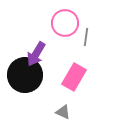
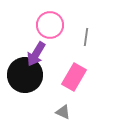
pink circle: moved 15 px left, 2 px down
